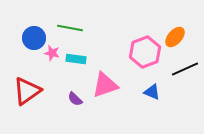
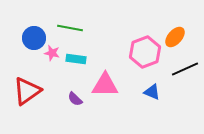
pink triangle: rotated 20 degrees clockwise
